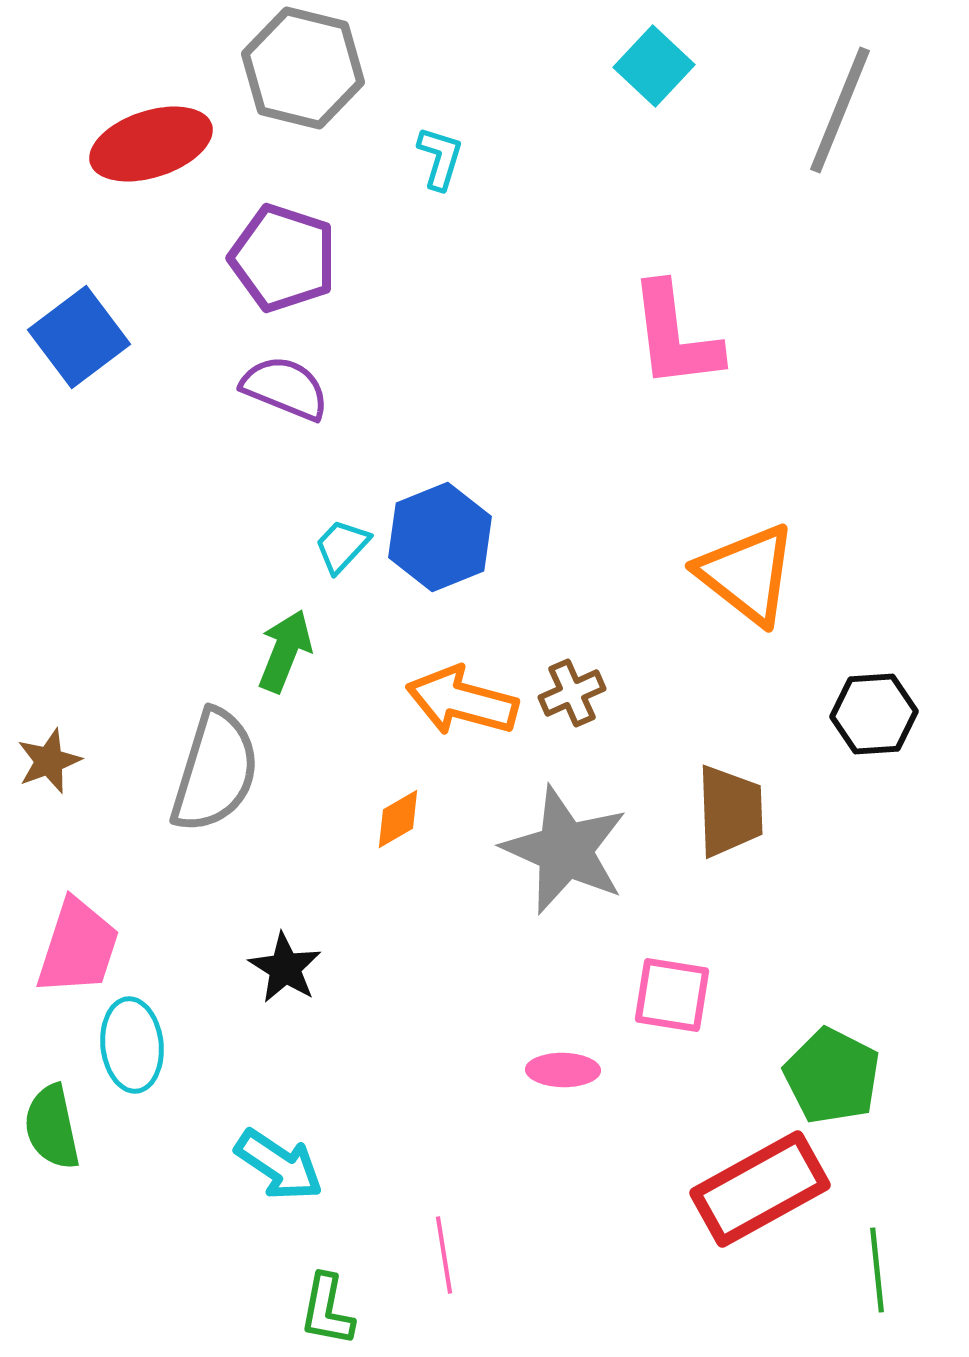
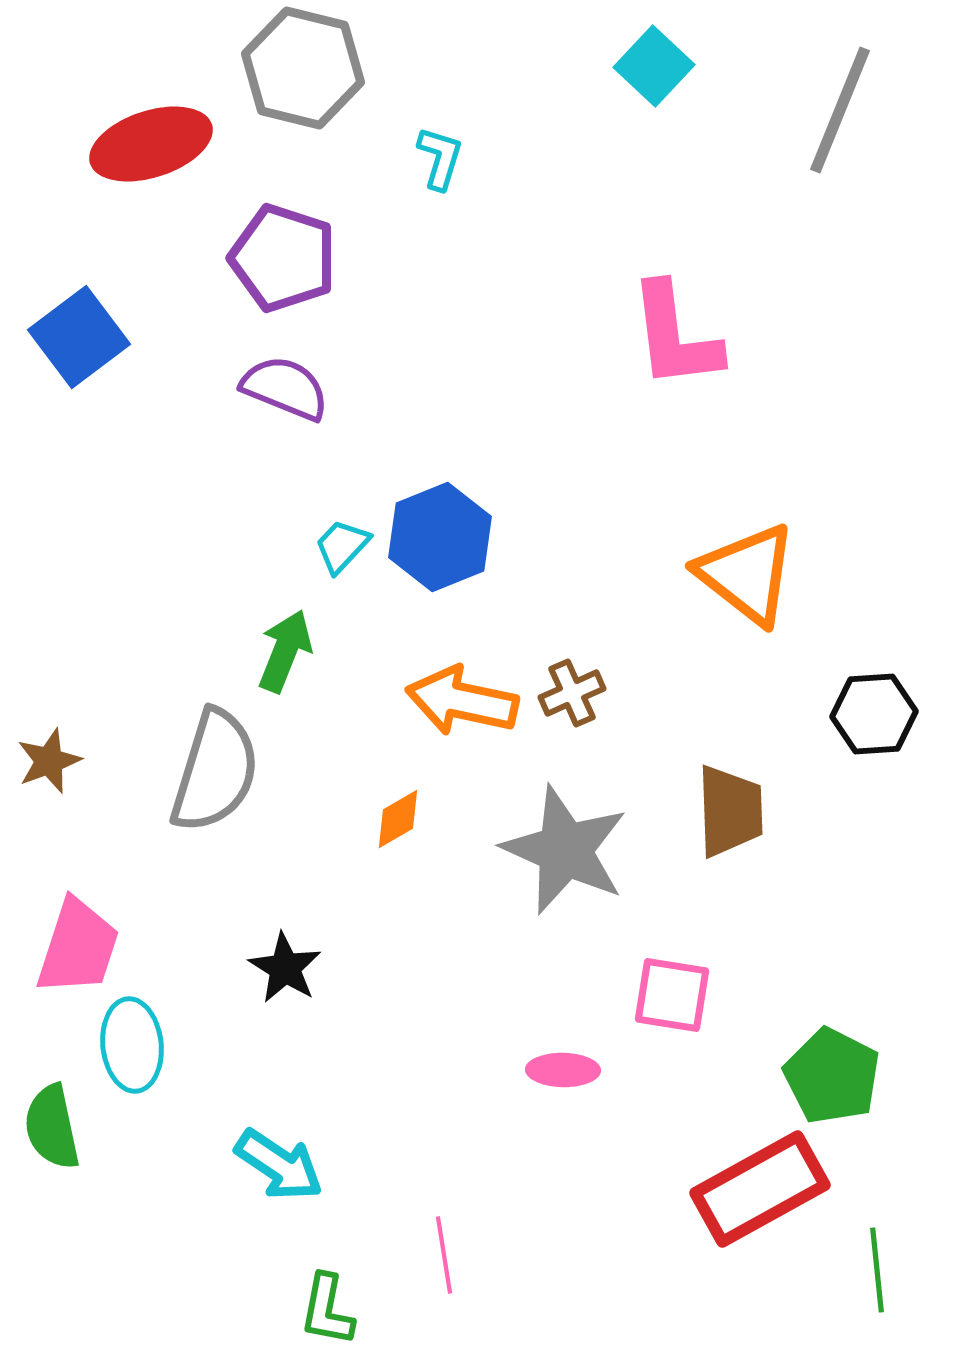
orange arrow: rotated 3 degrees counterclockwise
